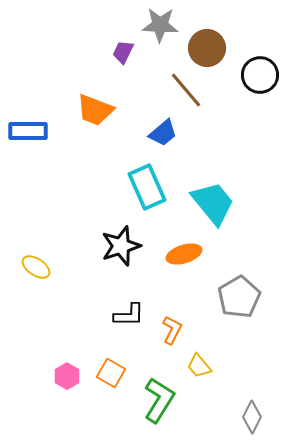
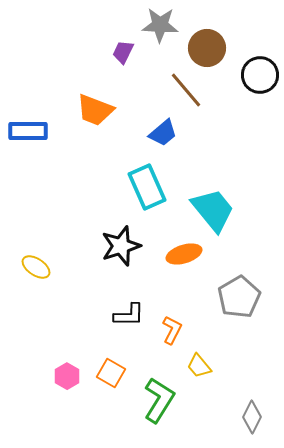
cyan trapezoid: moved 7 px down
